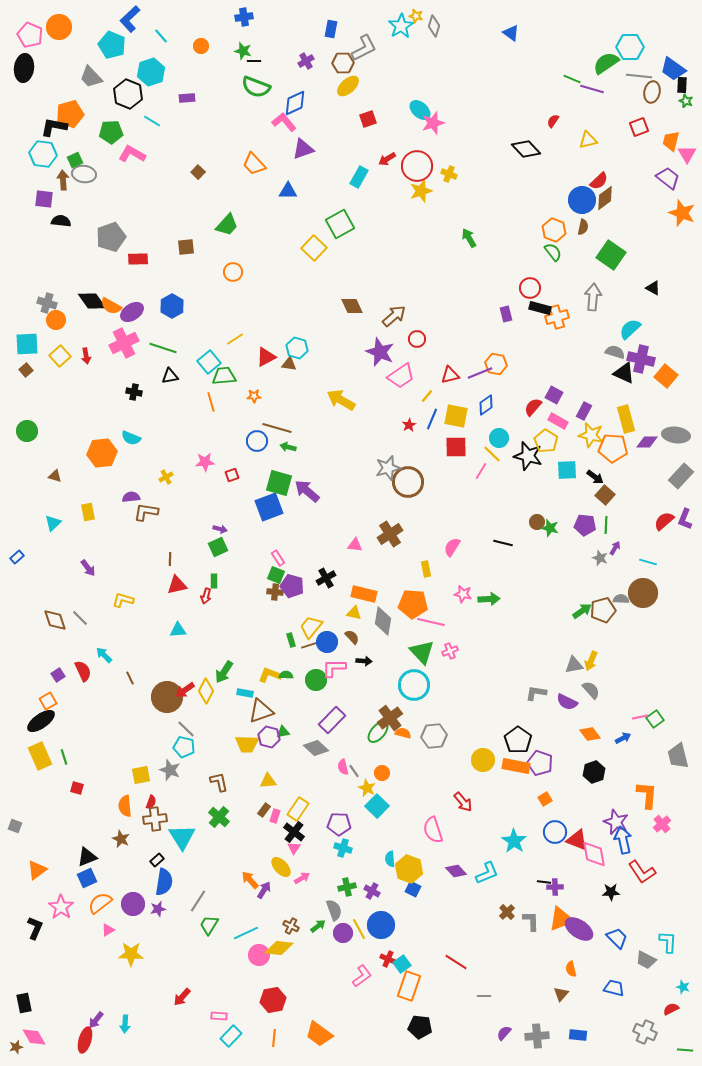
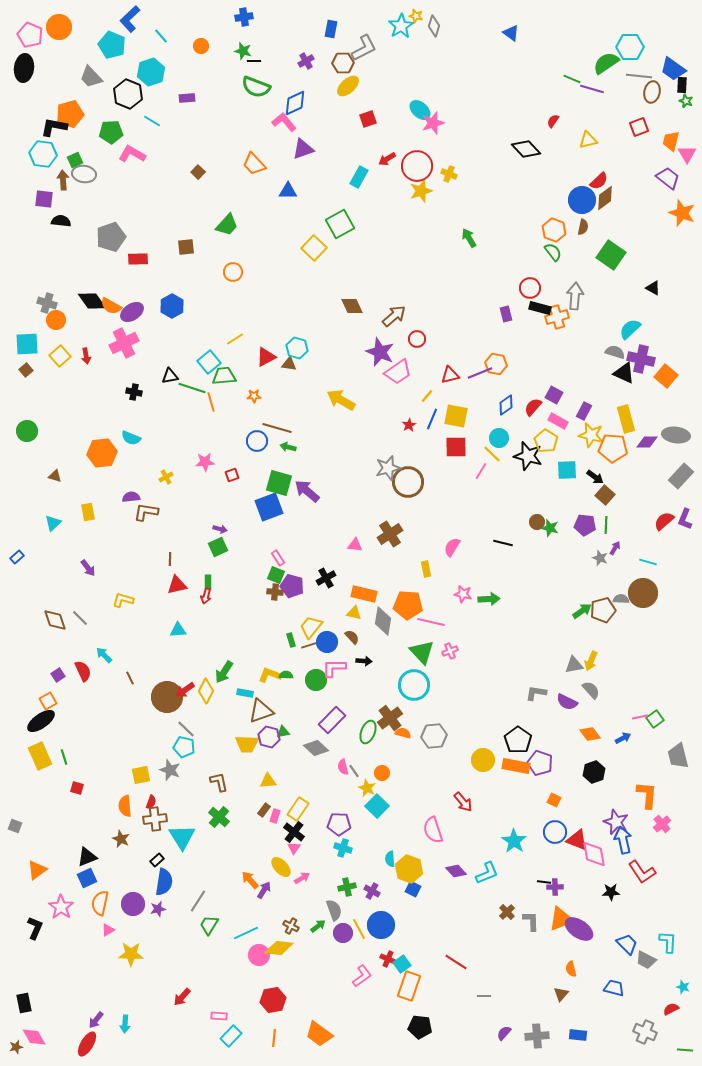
gray arrow at (593, 297): moved 18 px left, 1 px up
green line at (163, 348): moved 29 px right, 40 px down
pink trapezoid at (401, 376): moved 3 px left, 4 px up
blue diamond at (486, 405): moved 20 px right
green rectangle at (214, 581): moved 6 px left, 1 px down
orange pentagon at (413, 604): moved 5 px left, 1 px down
green ellipse at (378, 732): moved 10 px left; rotated 20 degrees counterclockwise
orange square at (545, 799): moved 9 px right, 1 px down; rotated 32 degrees counterclockwise
orange semicircle at (100, 903): rotated 40 degrees counterclockwise
blue trapezoid at (617, 938): moved 10 px right, 6 px down
red ellipse at (85, 1040): moved 2 px right, 4 px down; rotated 15 degrees clockwise
